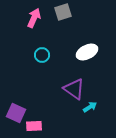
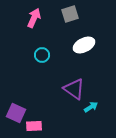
gray square: moved 7 px right, 2 px down
white ellipse: moved 3 px left, 7 px up
cyan arrow: moved 1 px right
